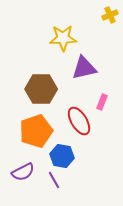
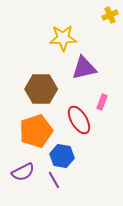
red ellipse: moved 1 px up
